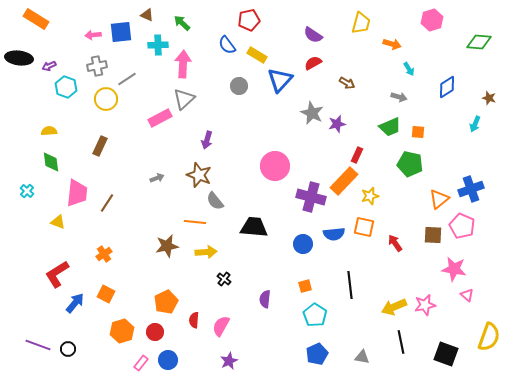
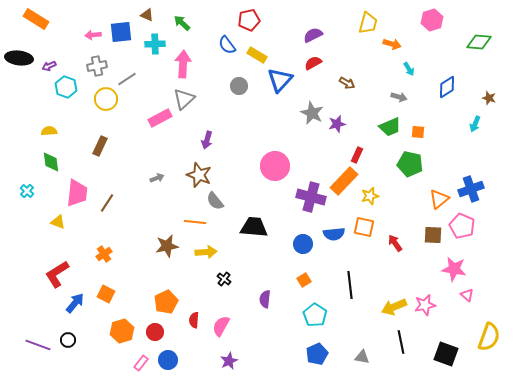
yellow trapezoid at (361, 23): moved 7 px right
purple semicircle at (313, 35): rotated 120 degrees clockwise
cyan cross at (158, 45): moved 3 px left, 1 px up
orange square at (305, 286): moved 1 px left, 6 px up; rotated 16 degrees counterclockwise
black circle at (68, 349): moved 9 px up
